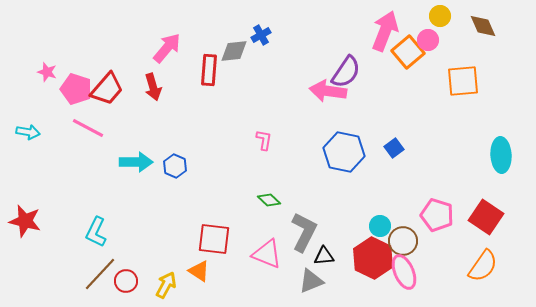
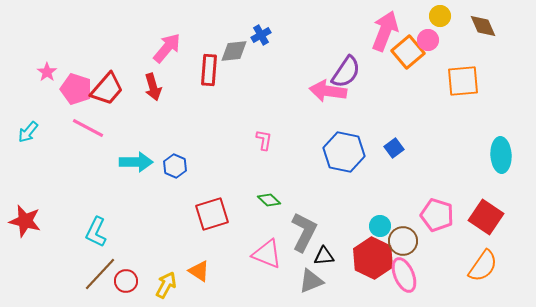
pink star at (47, 72): rotated 18 degrees clockwise
cyan arrow at (28, 132): rotated 120 degrees clockwise
red square at (214, 239): moved 2 px left, 25 px up; rotated 24 degrees counterclockwise
pink ellipse at (404, 272): moved 3 px down
